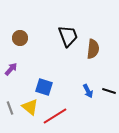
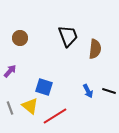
brown semicircle: moved 2 px right
purple arrow: moved 1 px left, 2 px down
yellow triangle: moved 1 px up
